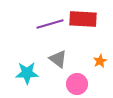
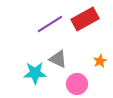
red rectangle: moved 2 px right; rotated 32 degrees counterclockwise
purple line: rotated 16 degrees counterclockwise
gray triangle: rotated 12 degrees counterclockwise
cyan star: moved 8 px right
